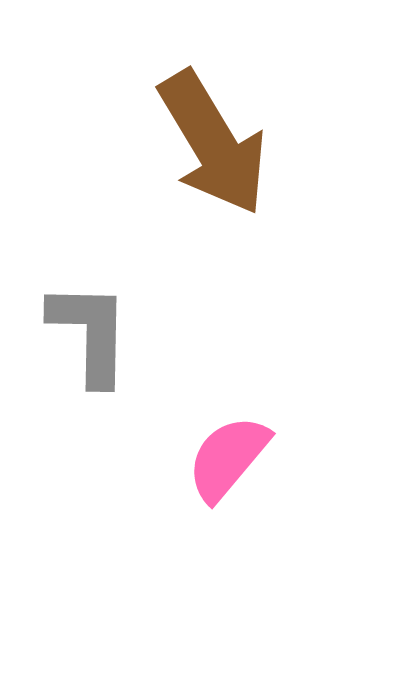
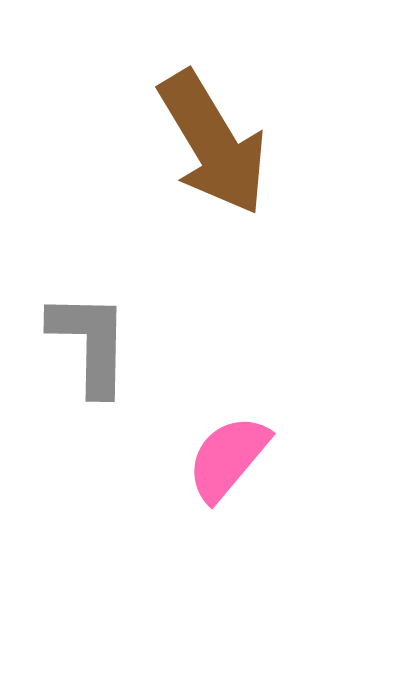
gray L-shape: moved 10 px down
